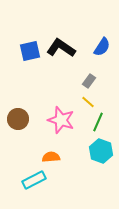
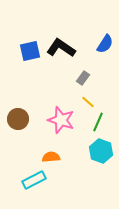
blue semicircle: moved 3 px right, 3 px up
gray rectangle: moved 6 px left, 3 px up
